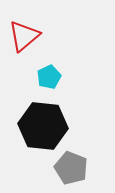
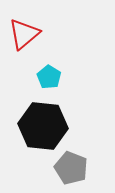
red triangle: moved 2 px up
cyan pentagon: rotated 15 degrees counterclockwise
